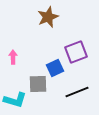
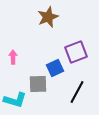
black line: rotated 40 degrees counterclockwise
